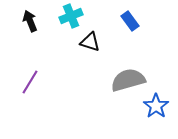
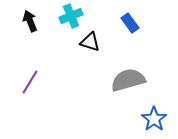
blue rectangle: moved 2 px down
blue star: moved 2 px left, 13 px down
